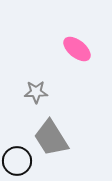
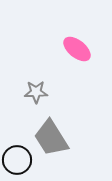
black circle: moved 1 px up
